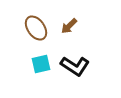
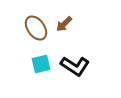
brown arrow: moved 5 px left, 2 px up
